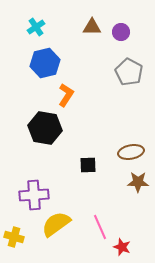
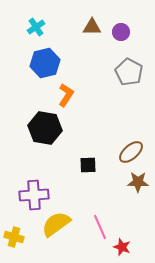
brown ellipse: rotated 30 degrees counterclockwise
